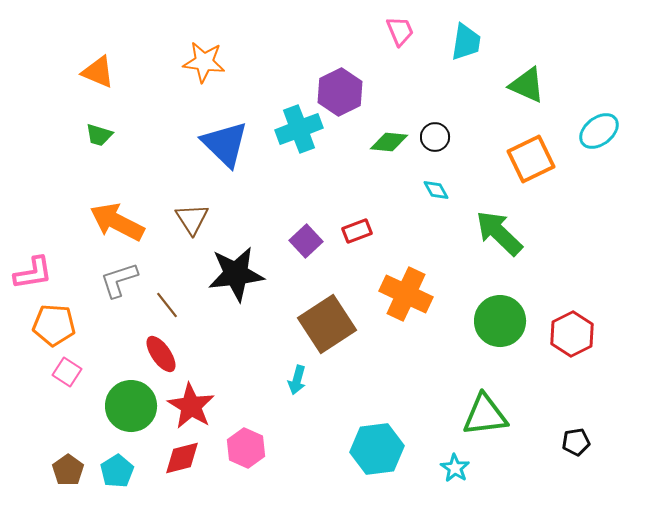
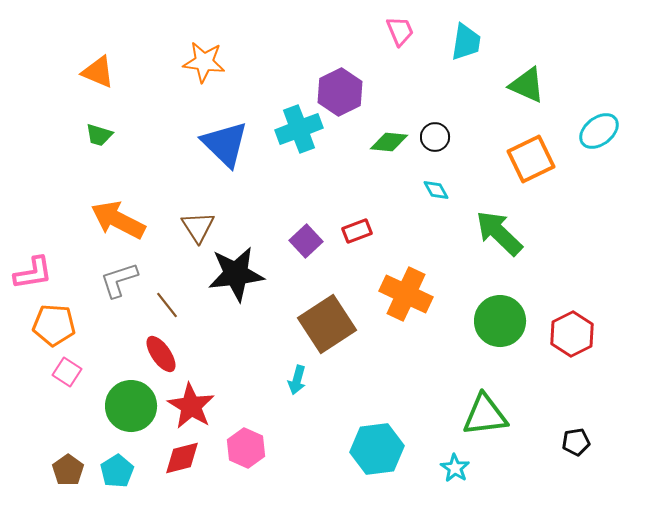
brown triangle at (192, 219): moved 6 px right, 8 px down
orange arrow at (117, 222): moved 1 px right, 2 px up
